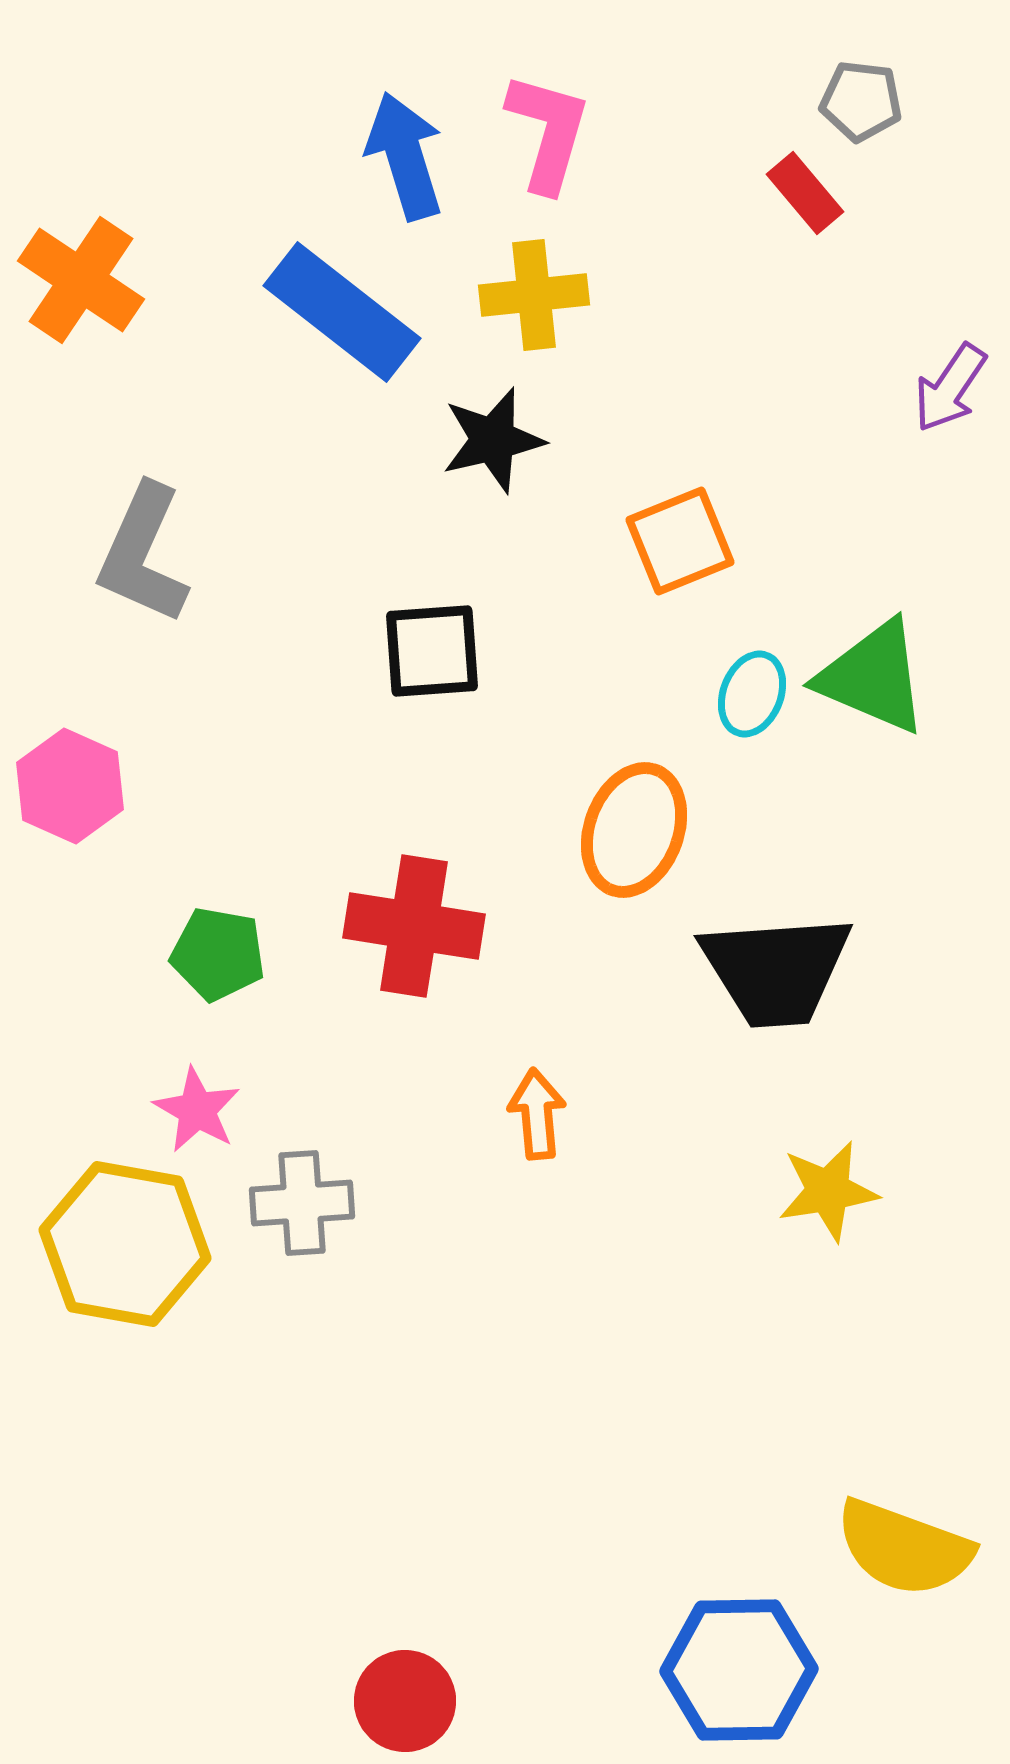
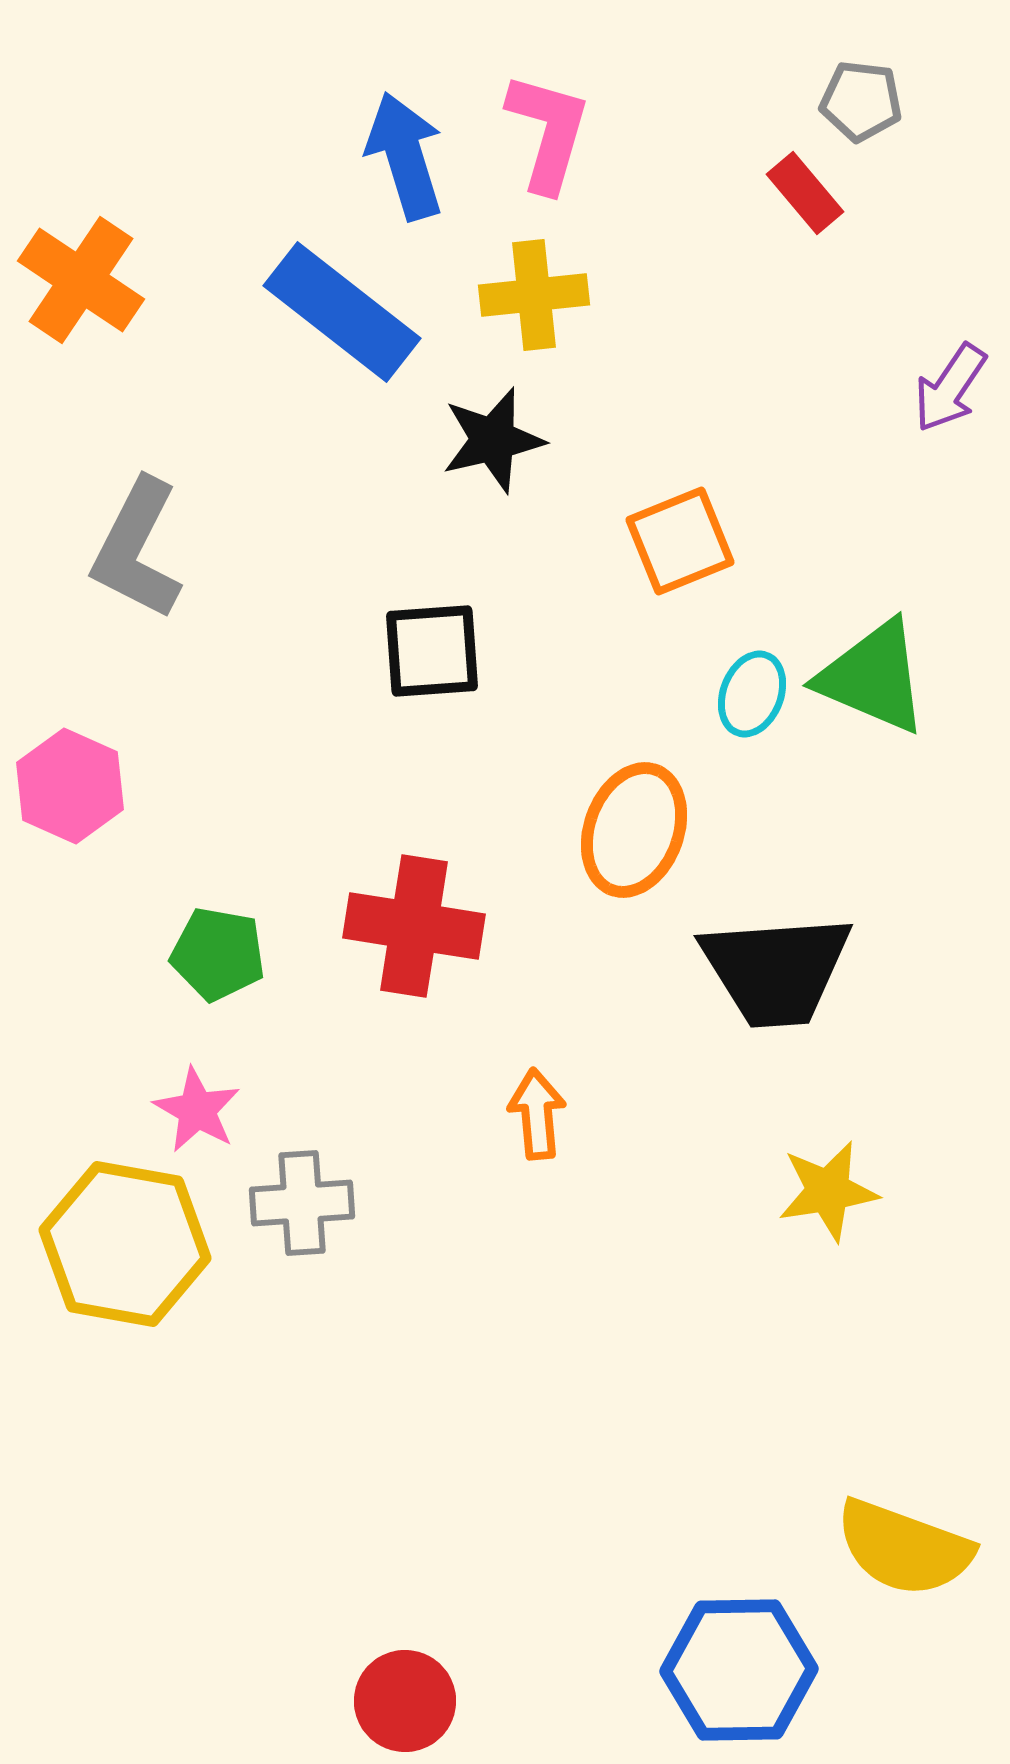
gray L-shape: moved 6 px left, 5 px up; rotated 3 degrees clockwise
